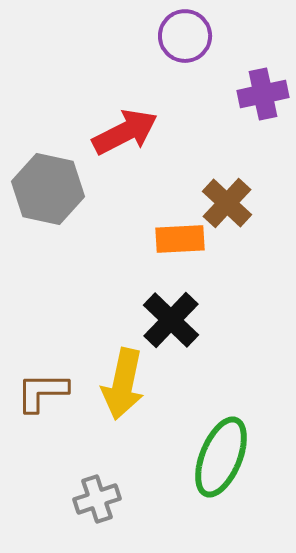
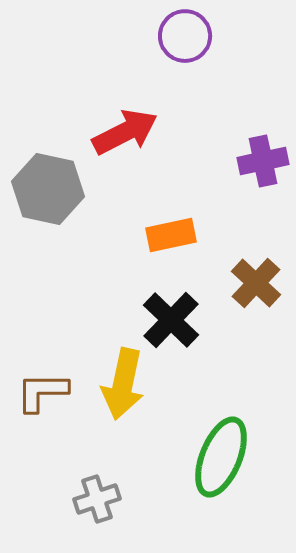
purple cross: moved 67 px down
brown cross: moved 29 px right, 80 px down
orange rectangle: moved 9 px left, 4 px up; rotated 9 degrees counterclockwise
